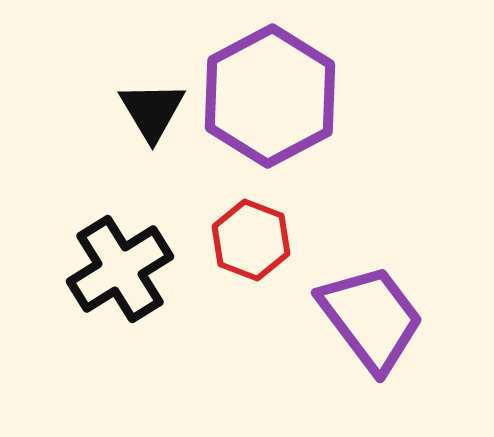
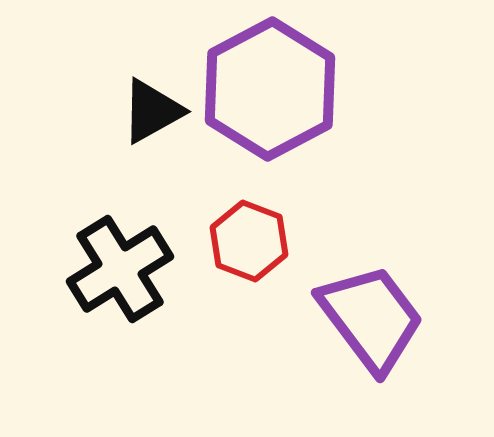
purple hexagon: moved 7 px up
black triangle: rotated 32 degrees clockwise
red hexagon: moved 2 px left, 1 px down
